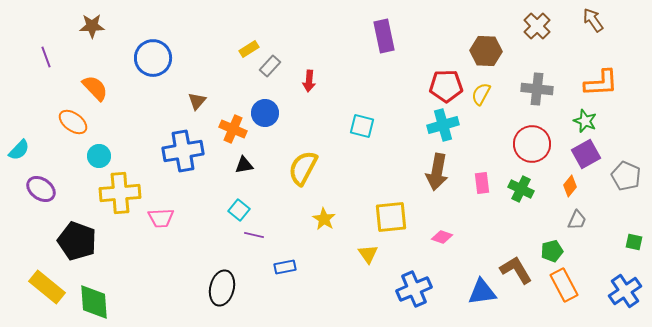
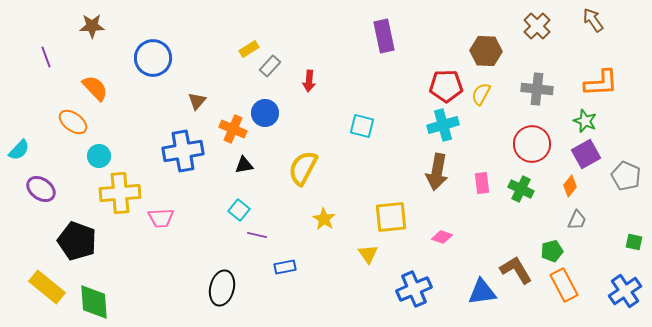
purple line at (254, 235): moved 3 px right
